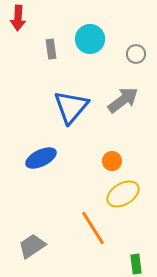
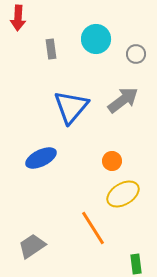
cyan circle: moved 6 px right
